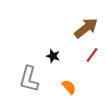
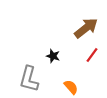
orange semicircle: moved 2 px right
